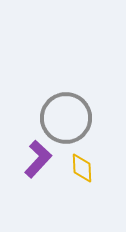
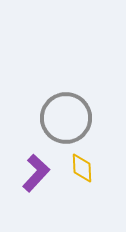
purple L-shape: moved 2 px left, 14 px down
